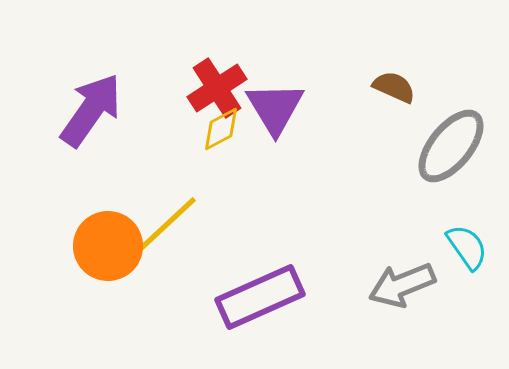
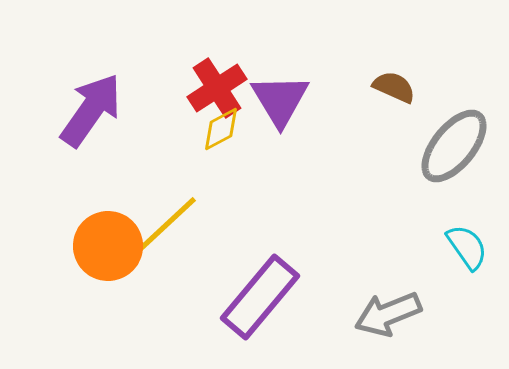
purple triangle: moved 5 px right, 8 px up
gray ellipse: moved 3 px right
gray arrow: moved 14 px left, 29 px down
purple rectangle: rotated 26 degrees counterclockwise
